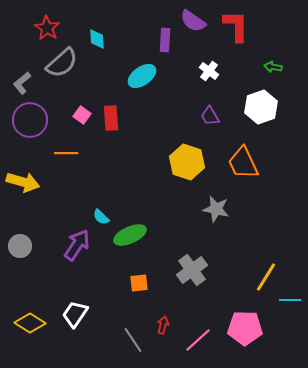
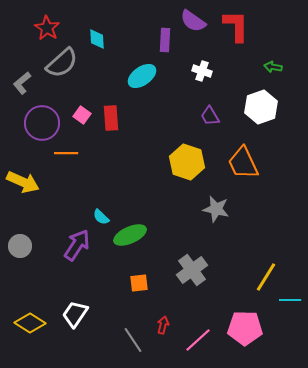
white cross: moved 7 px left; rotated 18 degrees counterclockwise
purple circle: moved 12 px right, 3 px down
yellow arrow: rotated 8 degrees clockwise
